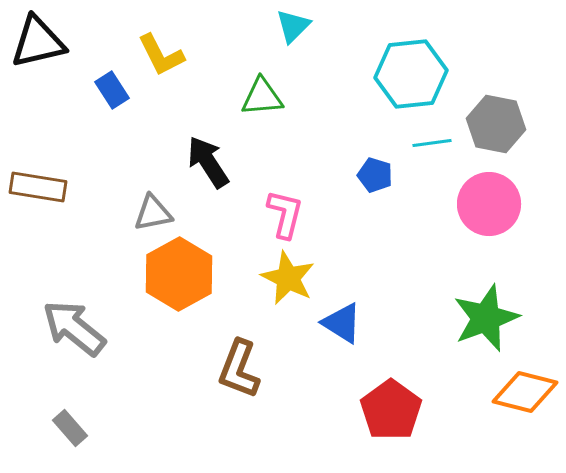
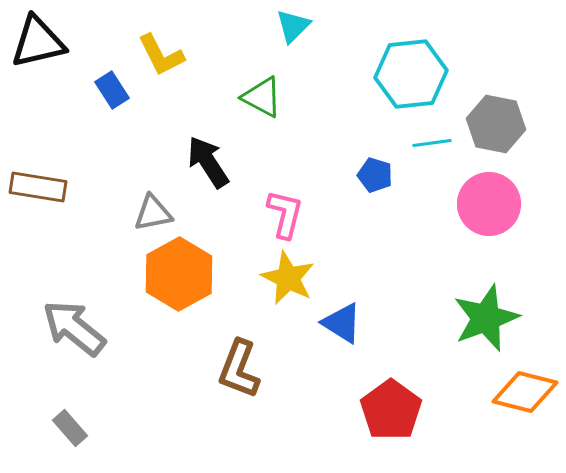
green triangle: rotated 33 degrees clockwise
